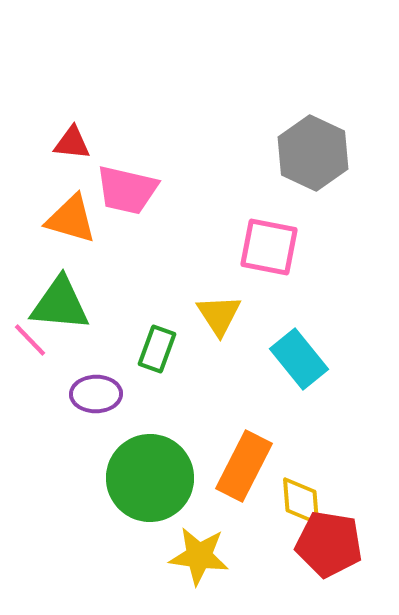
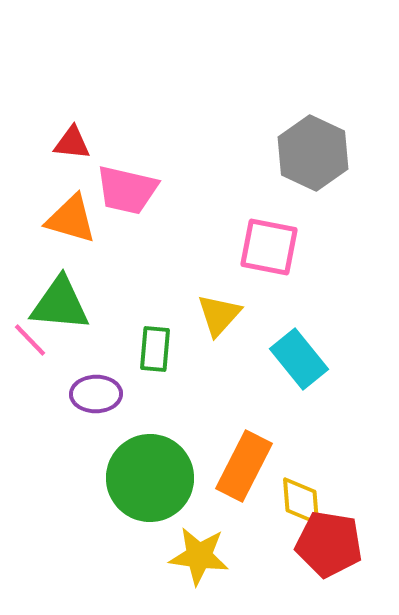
yellow triangle: rotated 15 degrees clockwise
green rectangle: moved 2 px left; rotated 15 degrees counterclockwise
